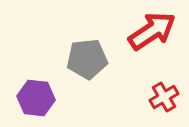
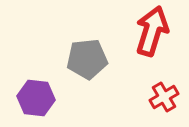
red arrow: rotated 39 degrees counterclockwise
